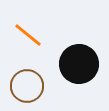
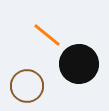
orange line: moved 19 px right
